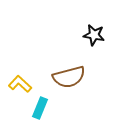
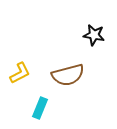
brown semicircle: moved 1 px left, 2 px up
yellow L-shape: moved 11 px up; rotated 110 degrees clockwise
